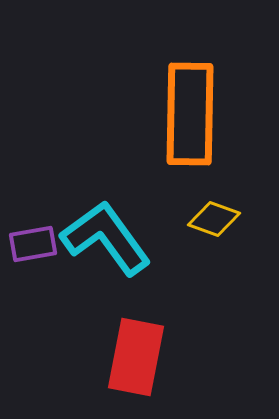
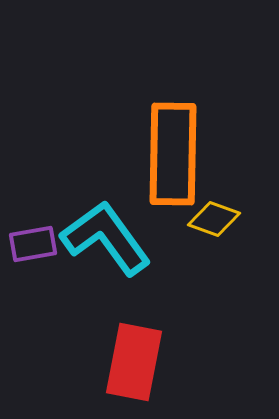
orange rectangle: moved 17 px left, 40 px down
red rectangle: moved 2 px left, 5 px down
